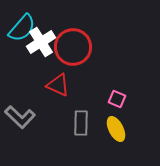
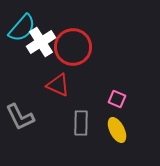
gray L-shape: rotated 20 degrees clockwise
yellow ellipse: moved 1 px right, 1 px down
